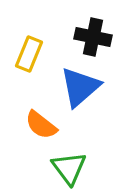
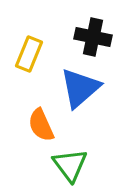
blue triangle: moved 1 px down
orange semicircle: rotated 28 degrees clockwise
green triangle: moved 1 px right, 3 px up
